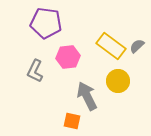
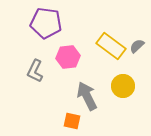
yellow circle: moved 5 px right, 5 px down
